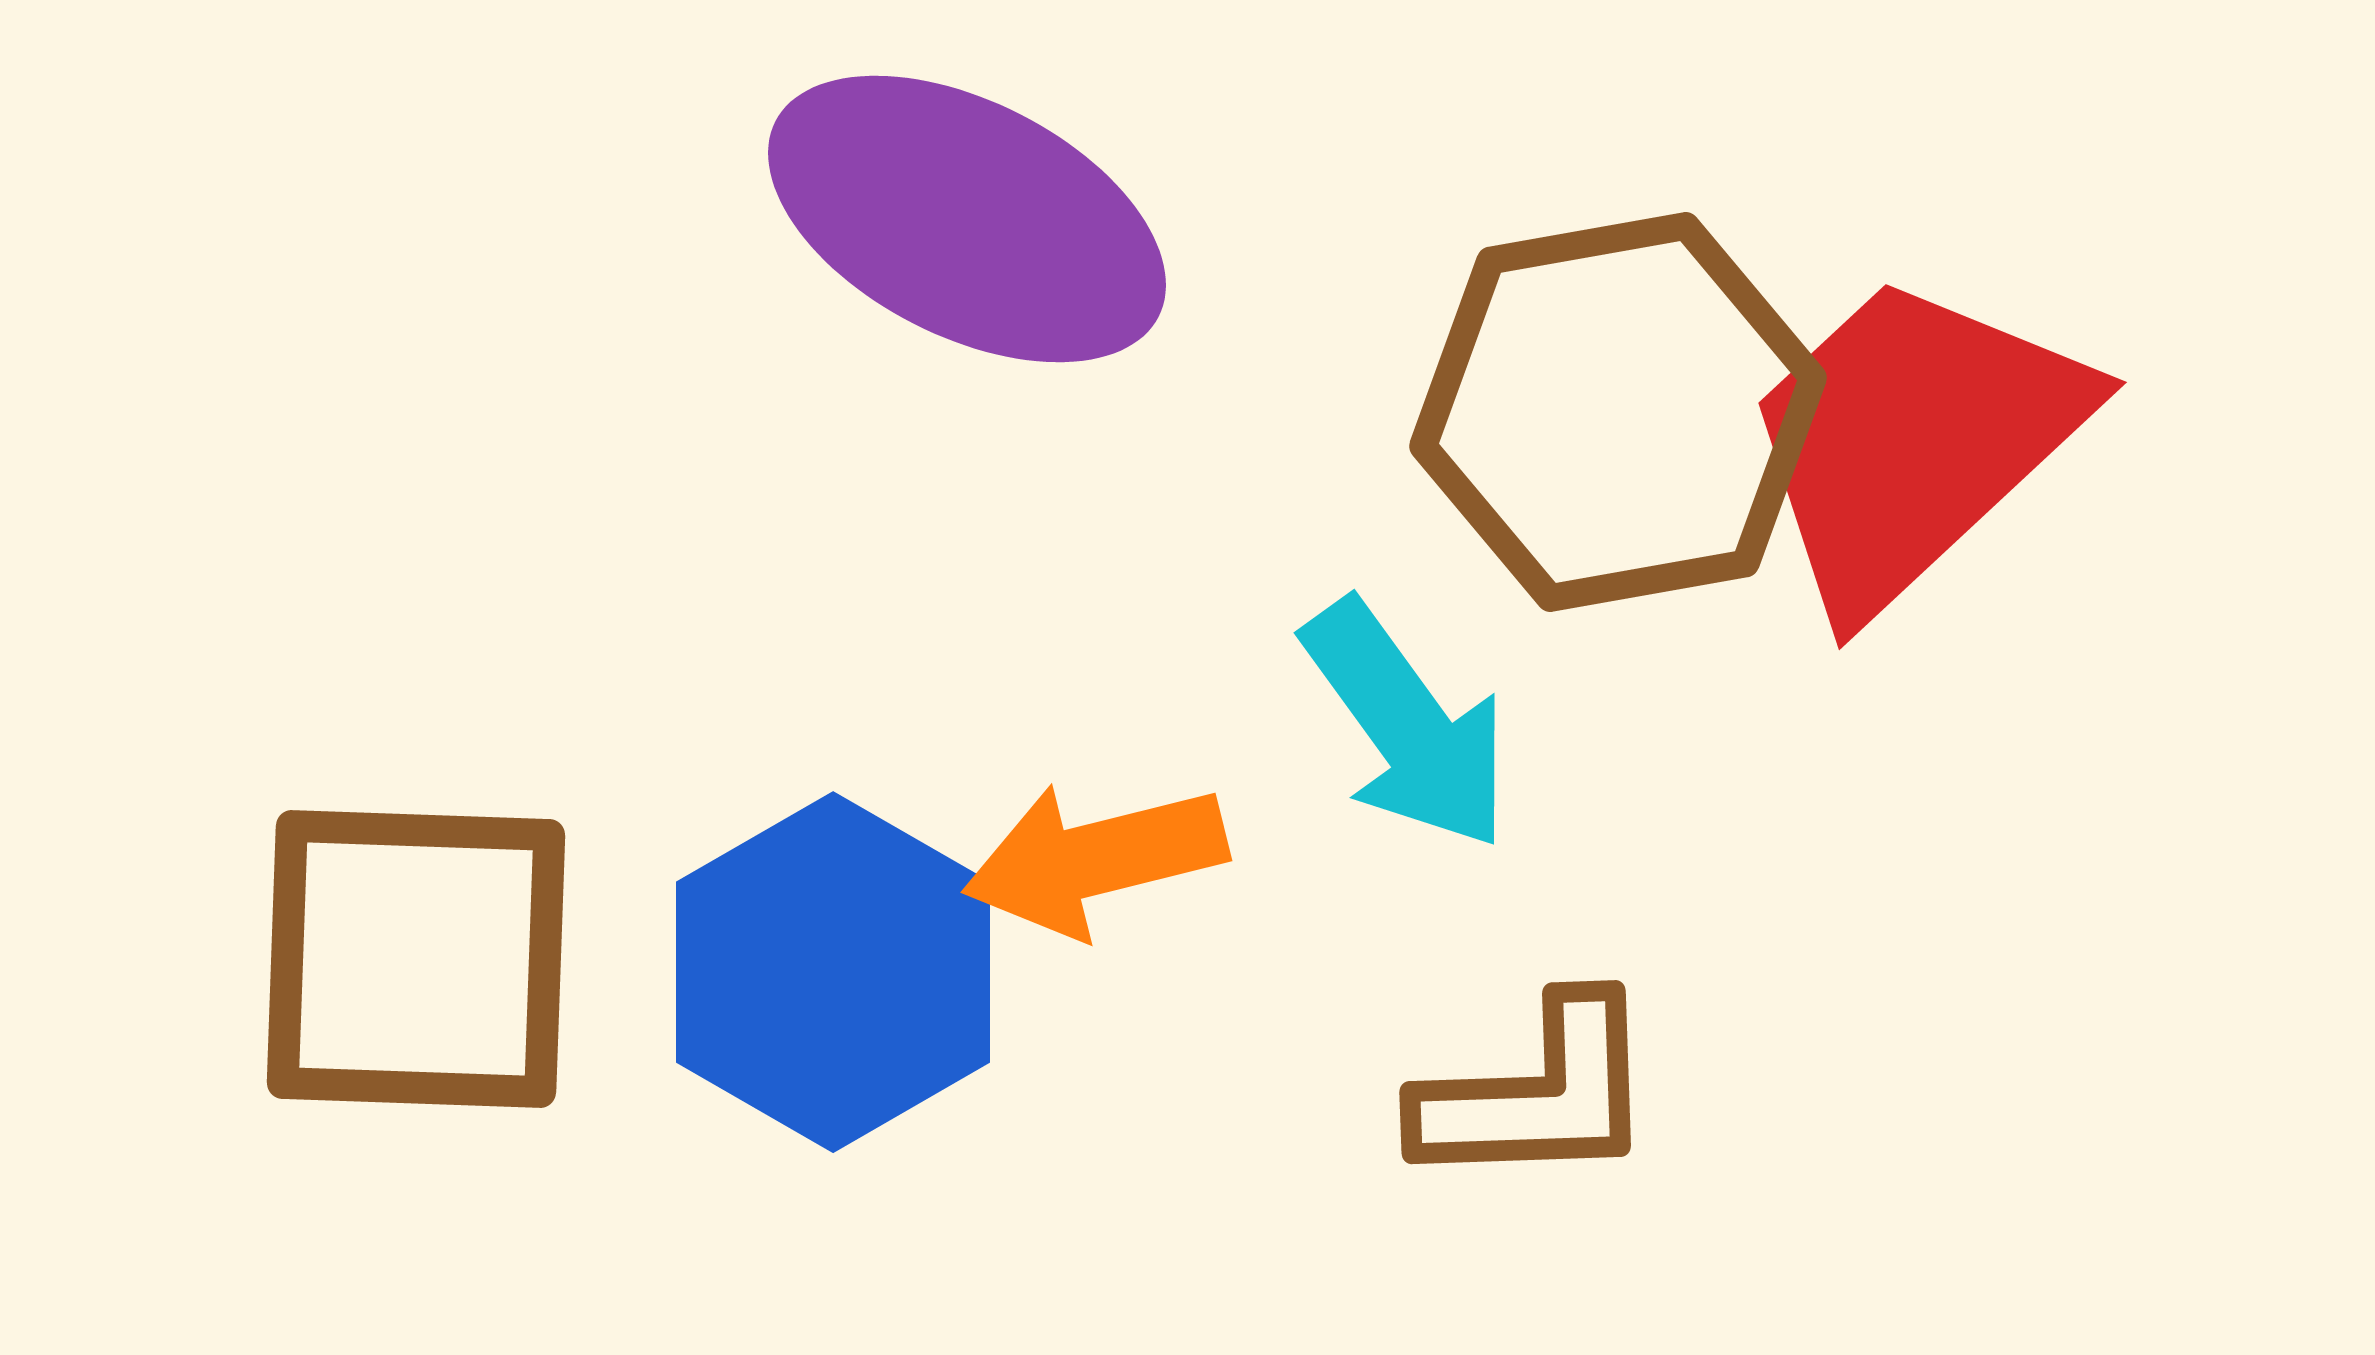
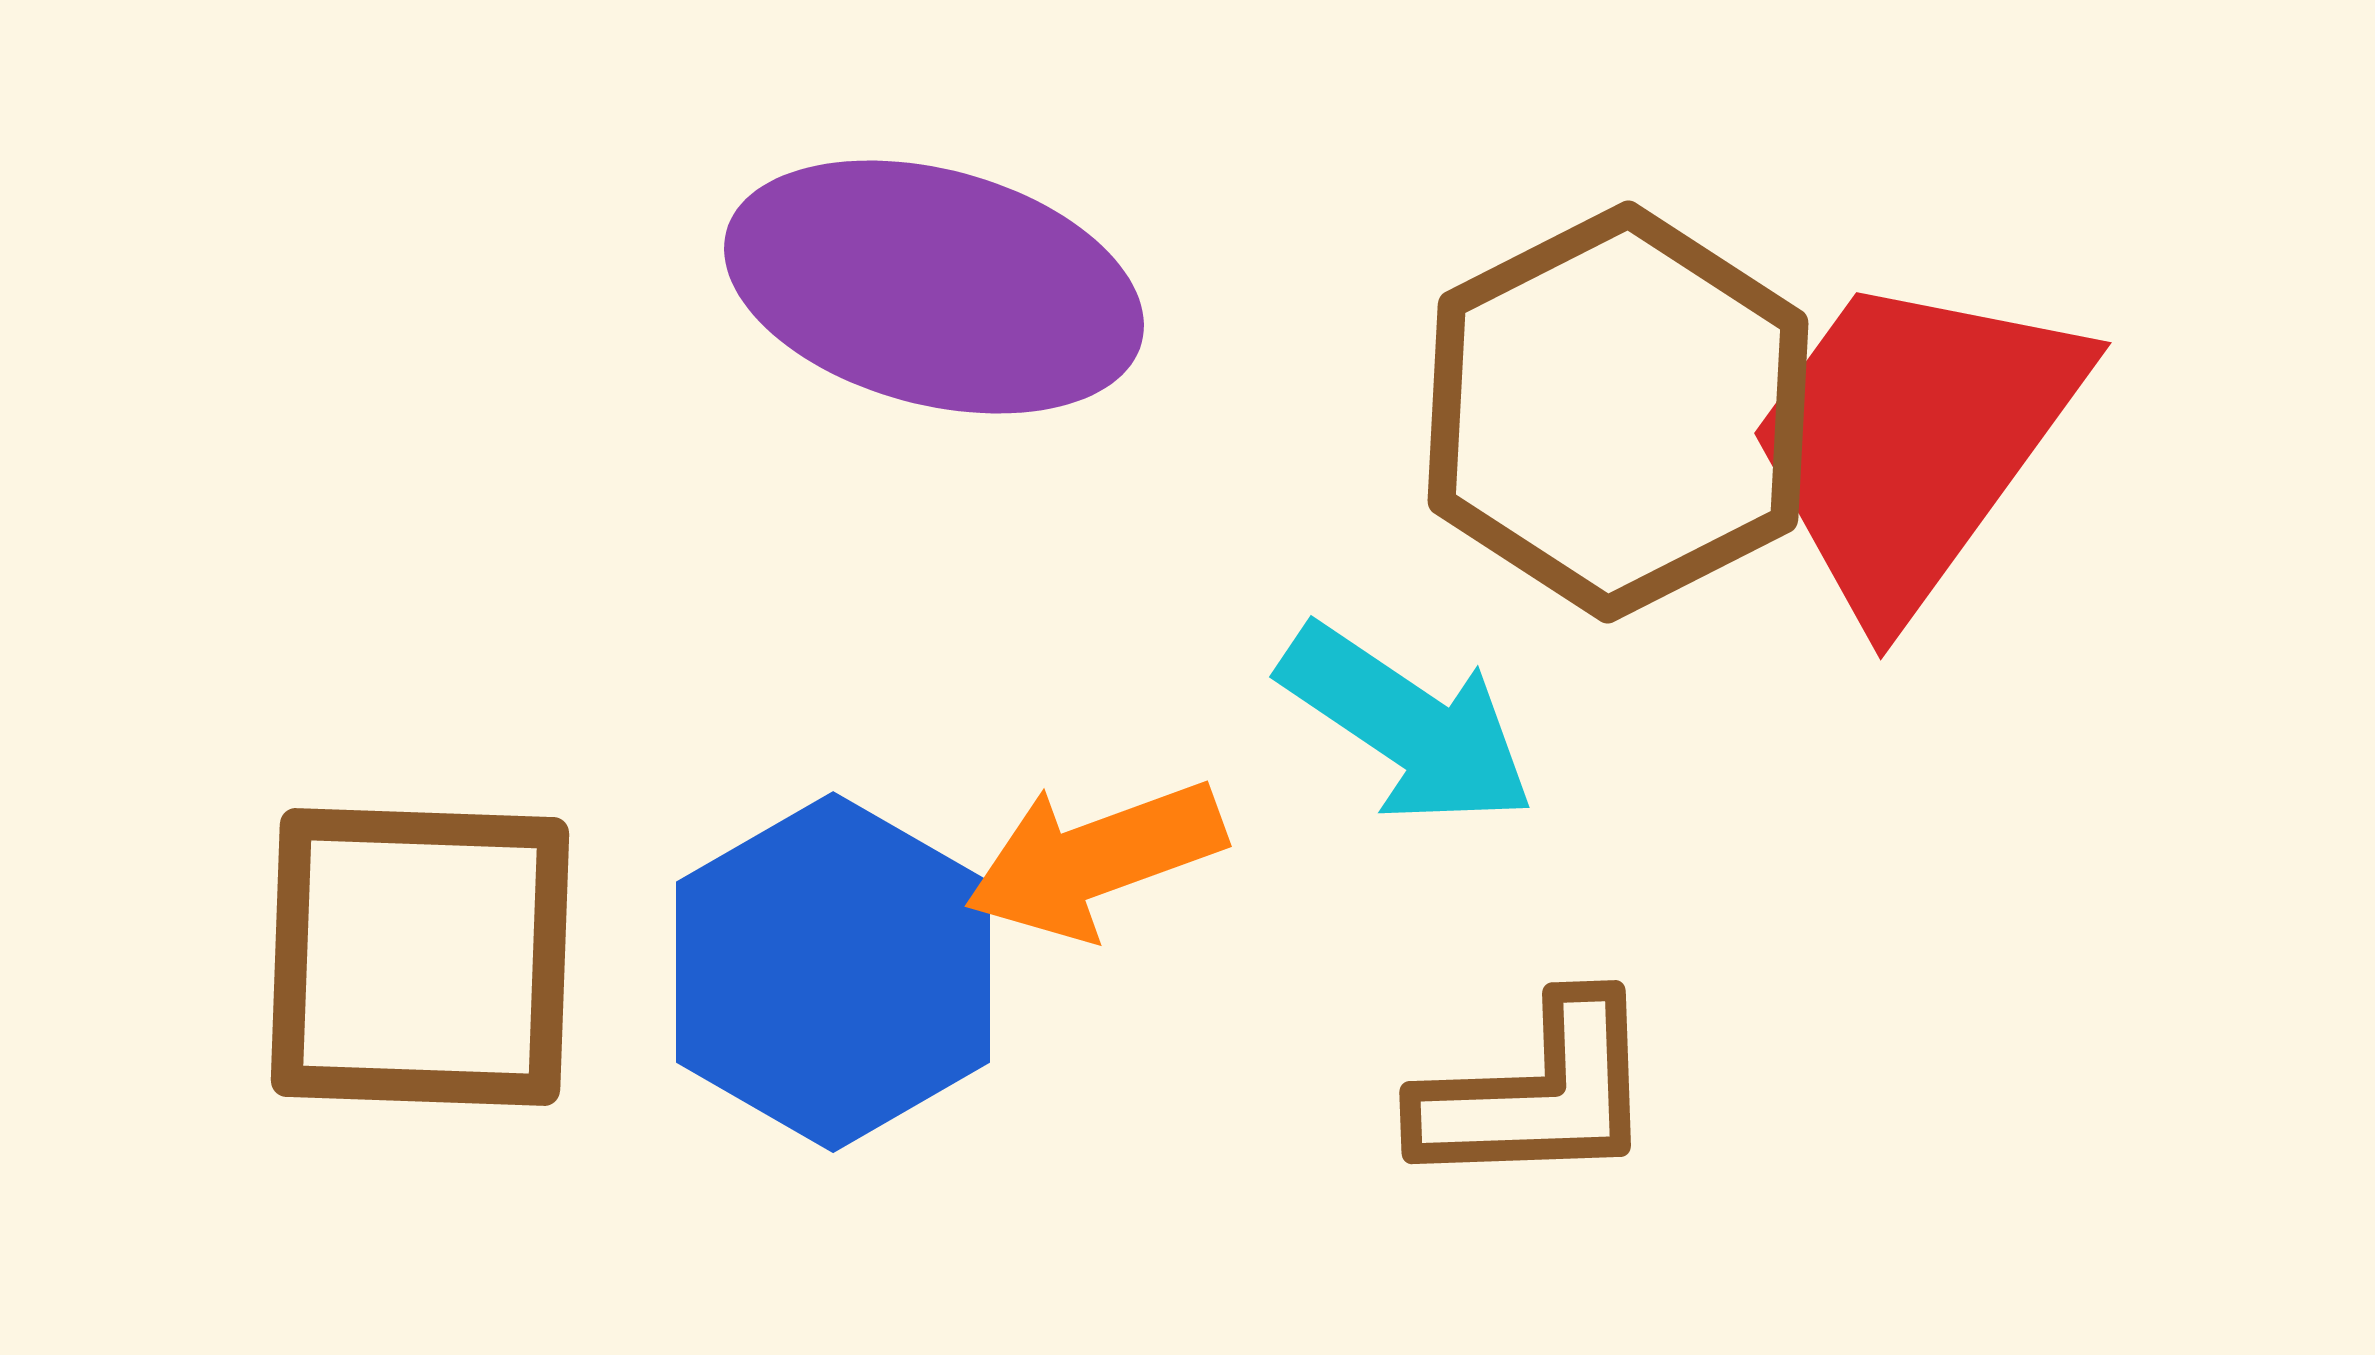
purple ellipse: moved 33 px left, 68 px down; rotated 12 degrees counterclockwise
brown hexagon: rotated 17 degrees counterclockwise
red trapezoid: rotated 11 degrees counterclockwise
cyan arrow: rotated 20 degrees counterclockwise
orange arrow: rotated 6 degrees counterclockwise
brown square: moved 4 px right, 2 px up
